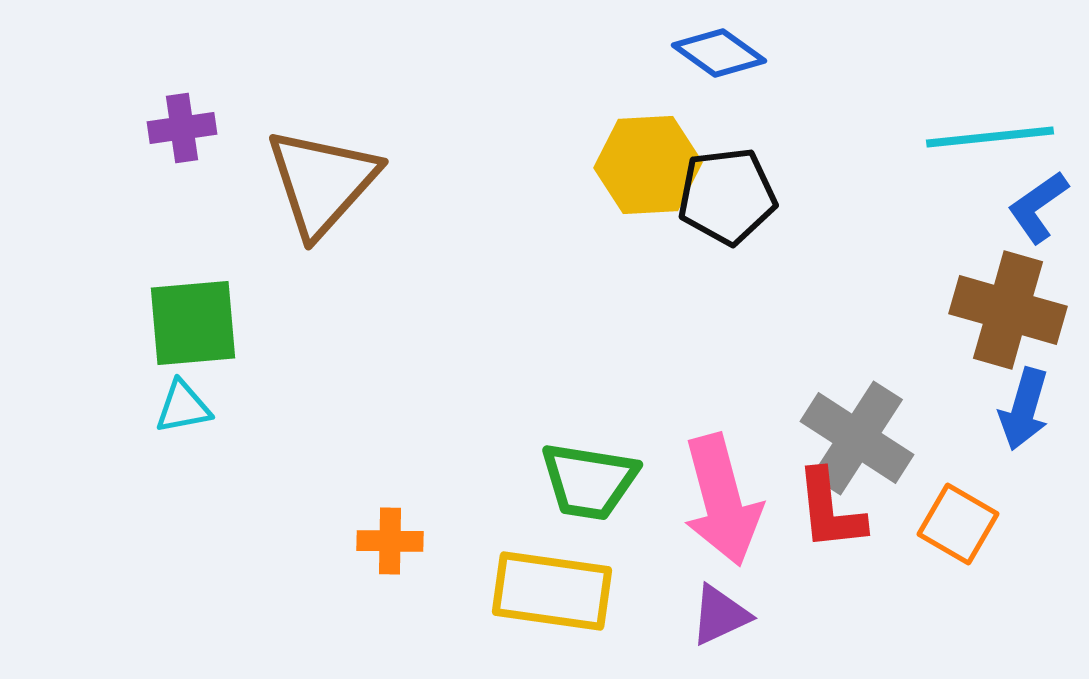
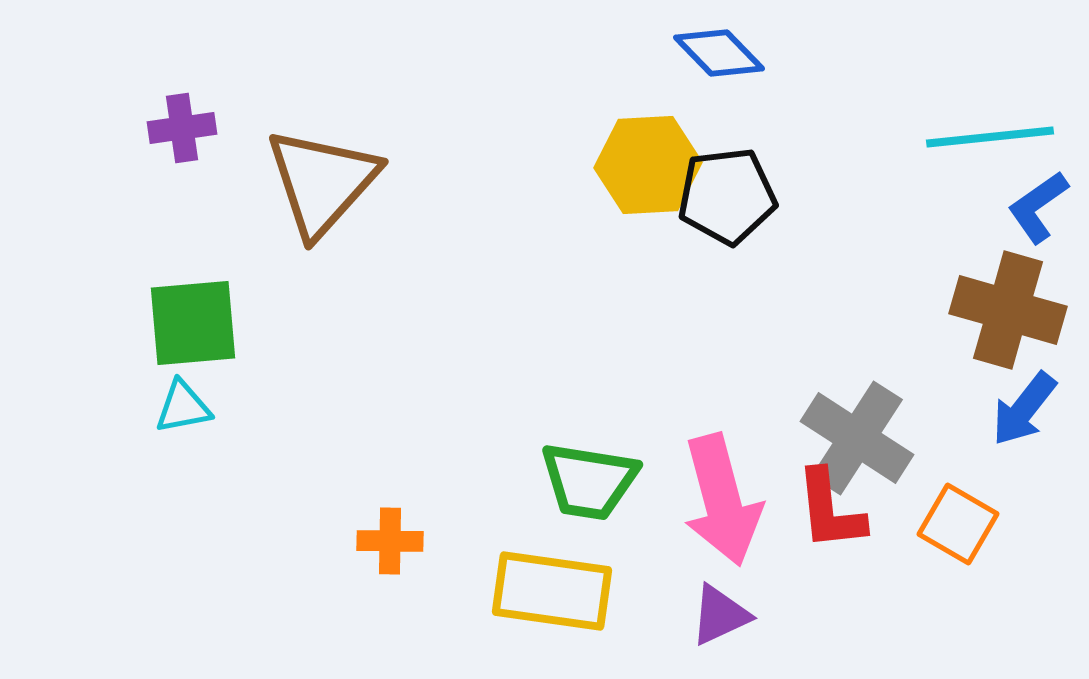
blue diamond: rotated 10 degrees clockwise
blue arrow: rotated 22 degrees clockwise
